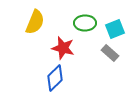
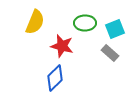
red star: moved 1 px left, 2 px up
